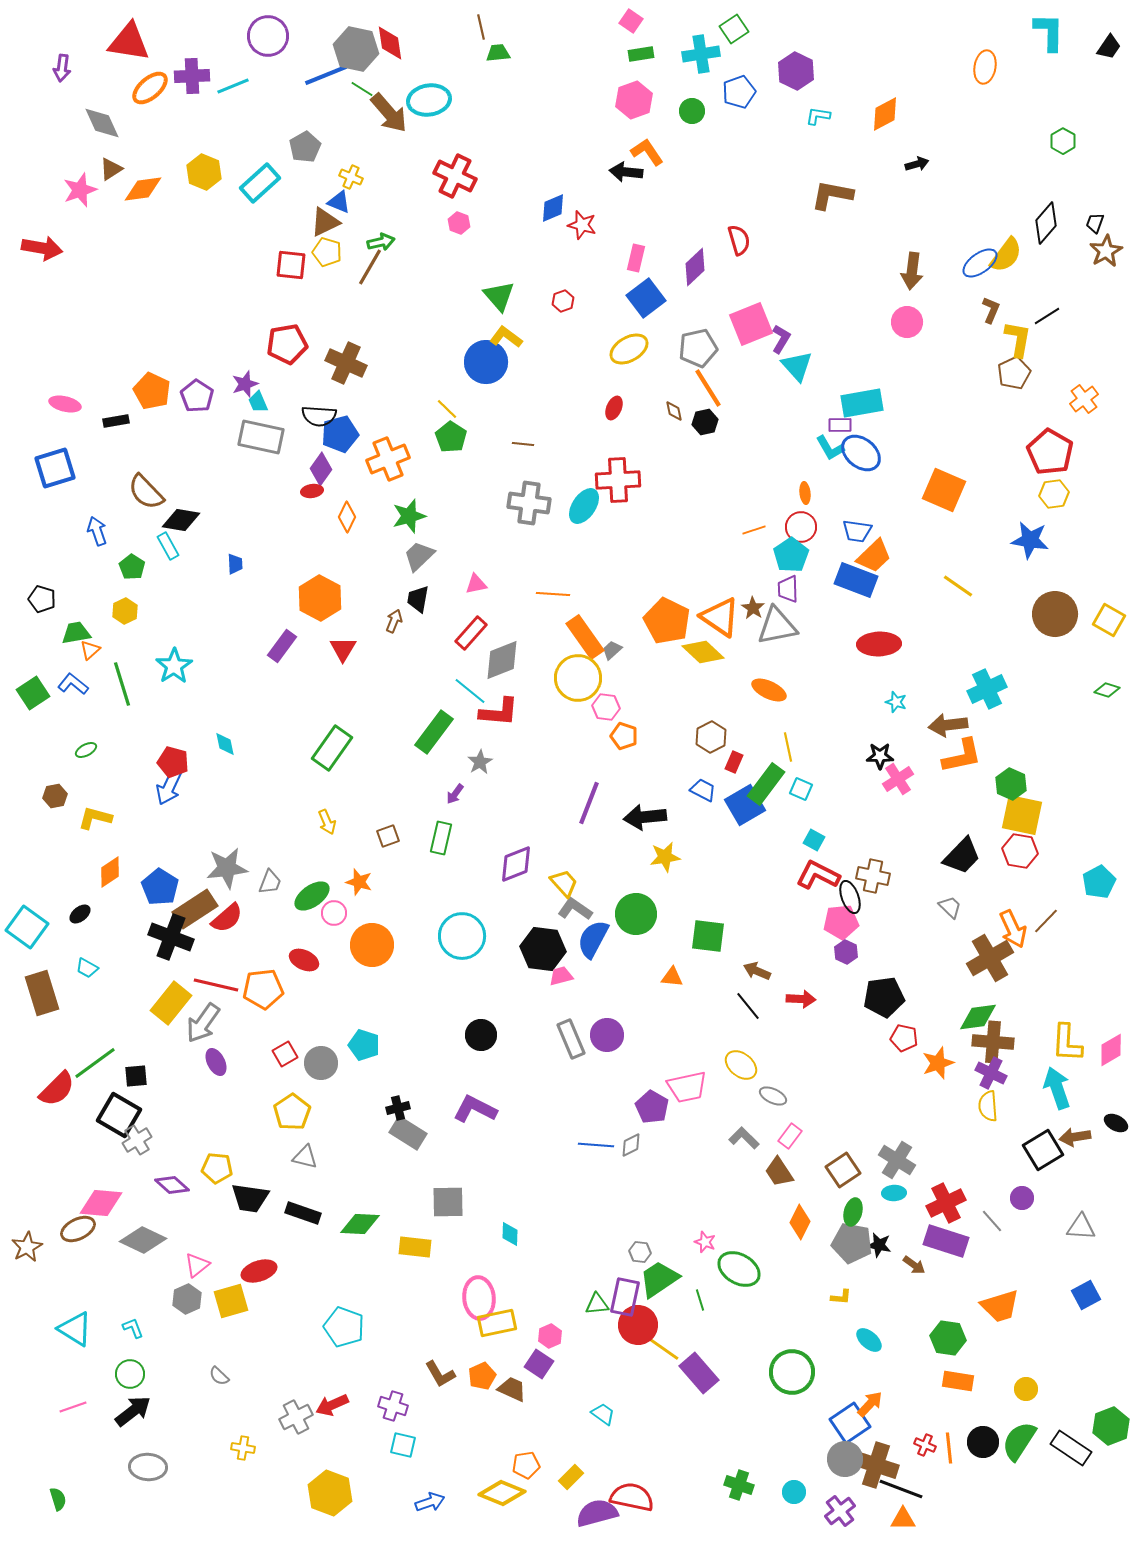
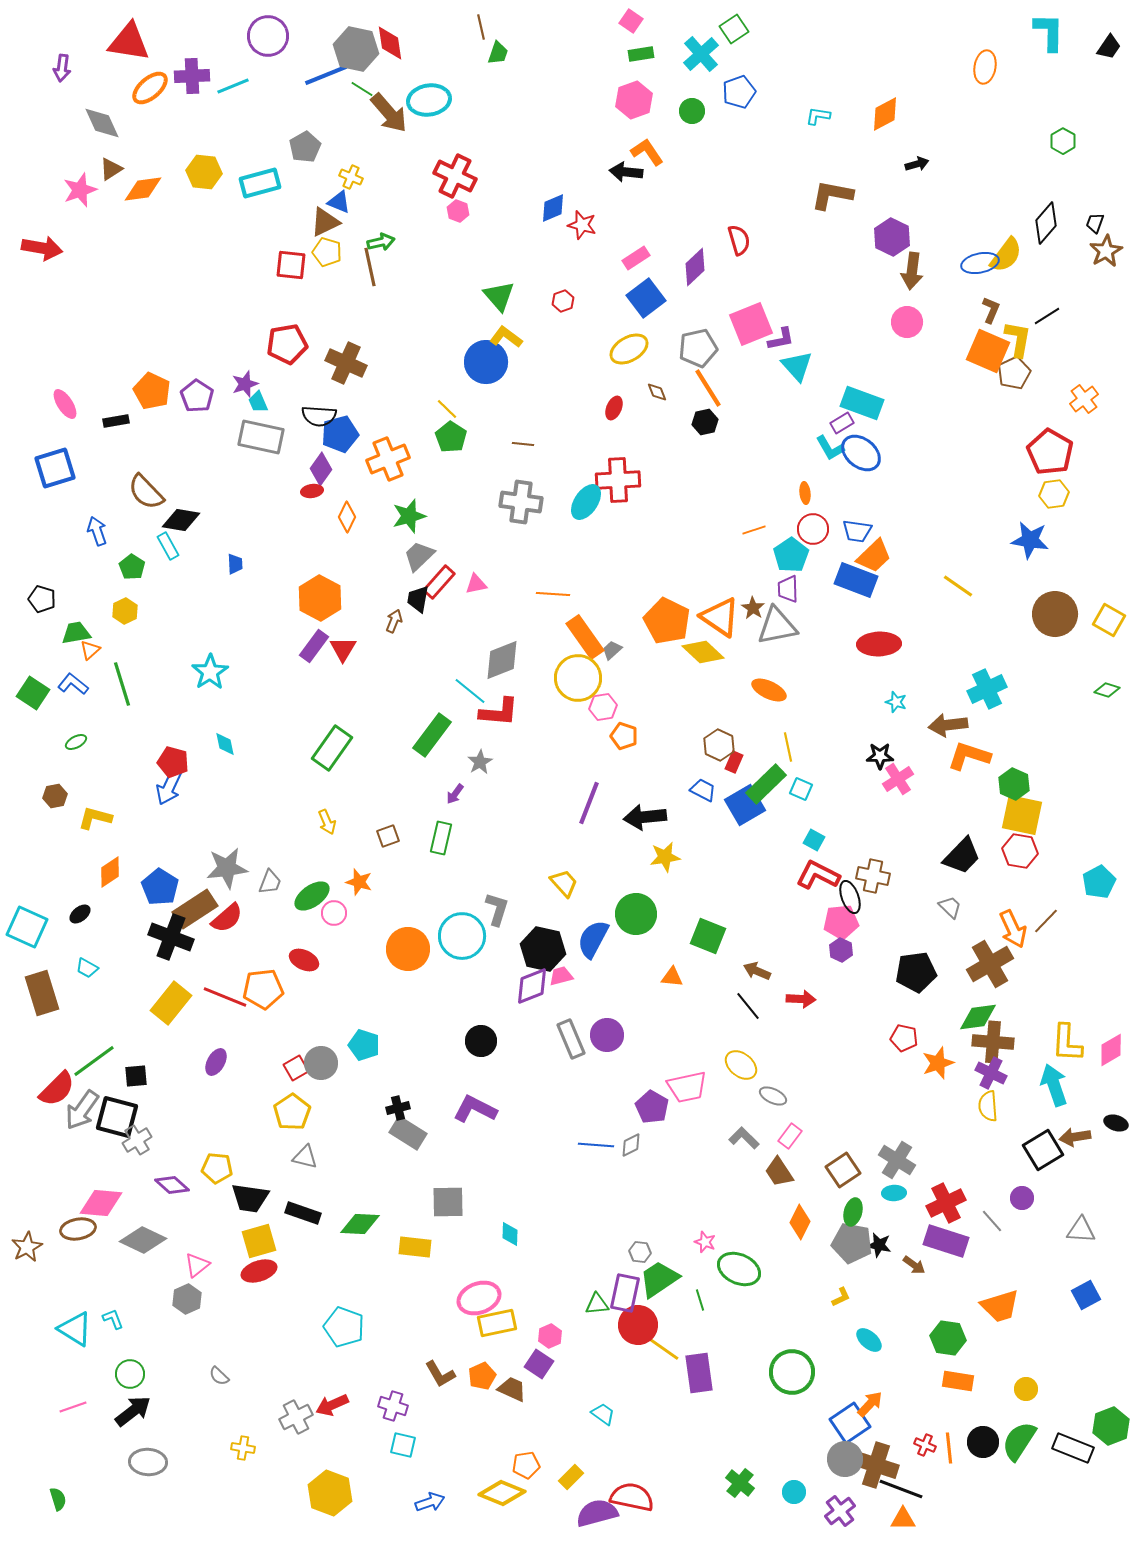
green trapezoid at (498, 53): rotated 115 degrees clockwise
cyan cross at (701, 54): rotated 33 degrees counterclockwise
purple hexagon at (796, 71): moved 96 px right, 166 px down
yellow hexagon at (204, 172): rotated 16 degrees counterclockwise
cyan rectangle at (260, 183): rotated 27 degrees clockwise
pink hexagon at (459, 223): moved 1 px left, 12 px up
pink rectangle at (636, 258): rotated 44 degrees clockwise
blue ellipse at (980, 263): rotated 24 degrees clockwise
brown line at (370, 267): rotated 42 degrees counterclockwise
purple L-shape at (781, 339): rotated 48 degrees clockwise
cyan rectangle at (862, 403): rotated 30 degrees clockwise
pink ellipse at (65, 404): rotated 44 degrees clockwise
brown diamond at (674, 411): moved 17 px left, 19 px up; rotated 10 degrees counterclockwise
purple rectangle at (840, 425): moved 2 px right, 2 px up; rotated 30 degrees counterclockwise
orange square at (944, 490): moved 44 px right, 139 px up
gray cross at (529, 503): moved 8 px left, 1 px up
cyan ellipse at (584, 506): moved 2 px right, 4 px up
red circle at (801, 527): moved 12 px right, 2 px down
red rectangle at (471, 633): moved 32 px left, 51 px up
purple rectangle at (282, 646): moved 32 px right
cyan star at (174, 666): moved 36 px right, 6 px down
green square at (33, 693): rotated 24 degrees counterclockwise
pink hexagon at (606, 707): moved 3 px left; rotated 16 degrees counterclockwise
green rectangle at (434, 732): moved 2 px left, 3 px down
brown hexagon at (711, 737): moved 8 px right, 8 px down; rotated 8 degrees counterclockwise
green ellipse at (86, 750): moved 10 px left, 8 px up
orange L-shape at (962, 756): moved 7 px right; rotated 150 degrees counterclockwise
green rectangle at (766, 784): rotated 9 degrees clockwise
green hexagon at (1011, 784): moved 3 px right
purple diamond at (516, 864): moved 16 px right, 122 px down
gray L-shape at (575, 909): moved 78 px left; rotated 72 degrees clockwise
cyan square at (27, 927): rotated 12 degrees counterclockwise
green square at (708, 936): rotated 15 degrees clockwise
orange circle at (372, 945): moved 36 px right, 4 px down
black hexagon at (543, 949): rotated 6 degrees clockwise
purple hexagon at (846, 952): moved 5 px left, 2 px up
brown cross at (990, 958): moved 6 px down
red line at (216, 985): moved 9 px right, 12 px down; rotated 9 degrees clockwise
black pentagon at (884, 997): moved 32 px right, 25 px up
gray arrow at (203, 1023): moved 121 px left, 87 px down
black circle at (481, 1035): moved 6 px down
red square at (285, 1054): moved 11 px right, 14 px down
purple ellipse at (216, 1062): rotated 56 degrees clockwise
green line at (95, 1063): moved 1 px left, 2 px up
cyan arrow at (1057, 1088): moved 3 px left, 3 px up
black square at (119, 1115): moved 2 px left, 2 px down; rotated 15 degrees counterclockwise
black ellipse at (1116, 1123): rotated 10 degrees counterclockwise
gray triangle at (1081, 1227): moved 3 px down
brown ellipse at (78, 1229): rotated 16 degrees clockwise
green ellipse at (739, 1269): rotated 6 degrees counterclockwise
purple rectangle at (625, 1297): moved 4 px up
yellow L-shape at (841, 1297): rotated 30 degrees counterclockwise
pink ellipse at (479, 1298): rotated 75 degrees clockwise
yellow square at (231, 1301): moved 28 px right, 60 px up
cyan L-shape at (133, 1328): moved 20 px left, 9 px up
purple rectangle at (699, 1373): rotated 33 degrees clockwise
black rectangle at (1071, 1448): moved 2 px right; rotated 12 degrees counterclockwise
gray ellipse at (148, 1467): moved 5 px up
green cross at (739, 1485): moved 1 px right, 2 px up; rotated 20 degrees clockwise
